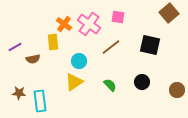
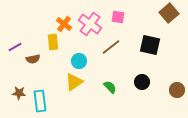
pink cross: moved 1 px right
green semicircle: moved 2 px down
